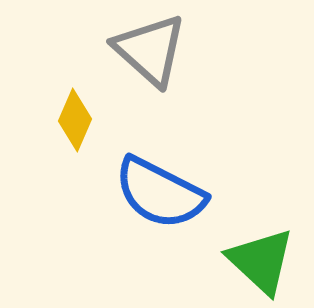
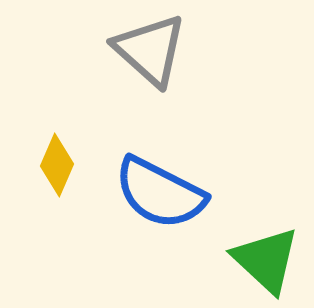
yellow diamond: moved 18 px left, 45 px down
green triangle: moved 5 px right, 1 px up
